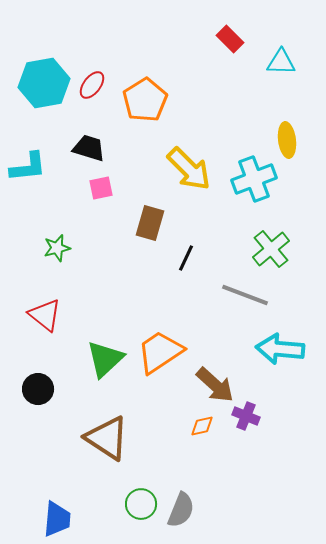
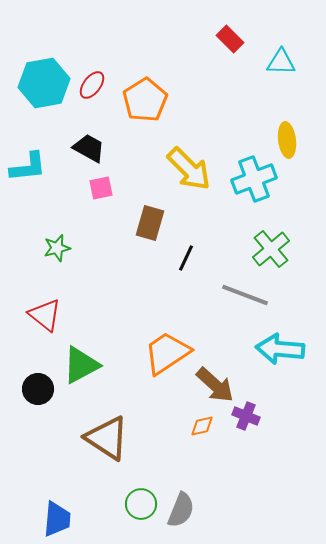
black trapezoid: rotated 12 degrees clockwise
orange trapezoid: moved 7 px right, 1 px down
green triangle: moved 24 px left, 6 px down; rotated 15 degrees clockwise
